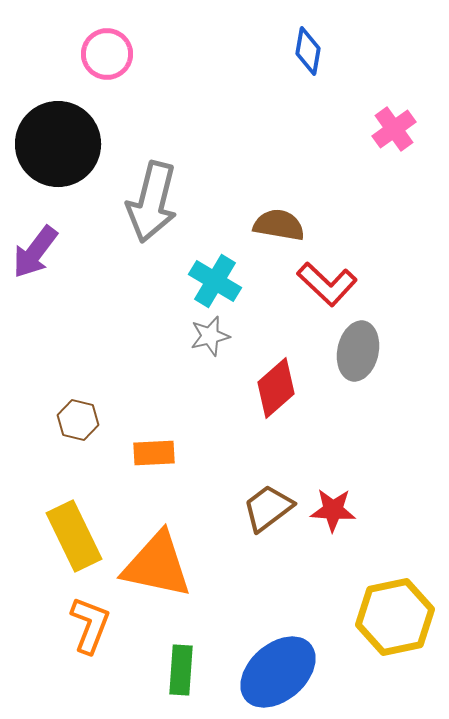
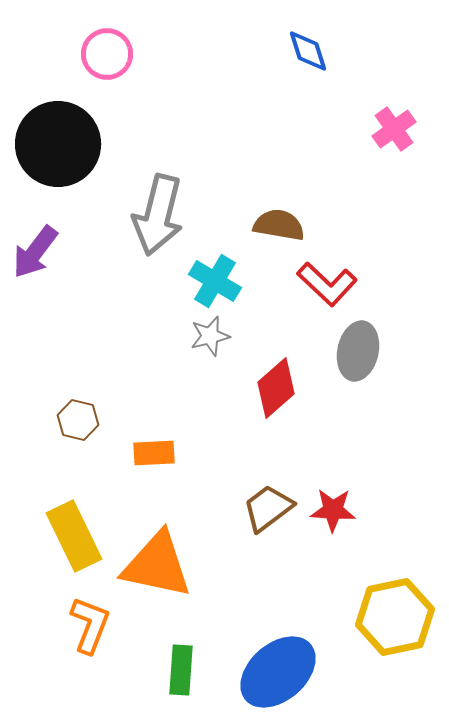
blue diamond: rotated 27 degrees counterclockwise
gray arrow: moved 6 px right, 13 px down
